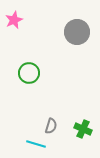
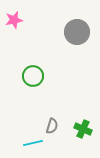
pink star: rotated 12 degrees clockwise
green circle: moved 4 px right, 3 px down
gray semicircle: moved 1 px right
cyan line: moved 3 px left, 1 px up; rotated 30 degrees counterclockwise
